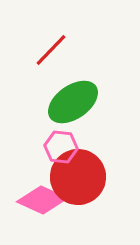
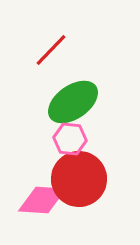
pink hexagon: moved 9 px right, 8 px up
red circle: moved 1 px right, 2 px down
pink diamond: rotated 21 degrees counterclockwise
